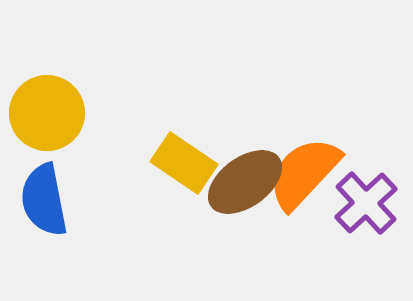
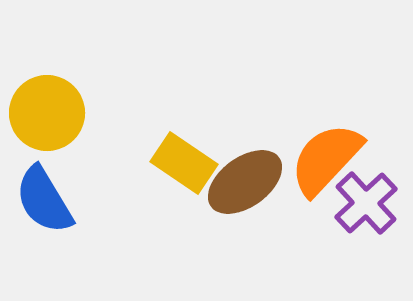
orange semicircle: moved 22 px right, 14 px up
blue semicircle: rotated 20 degrees counterclockwise
